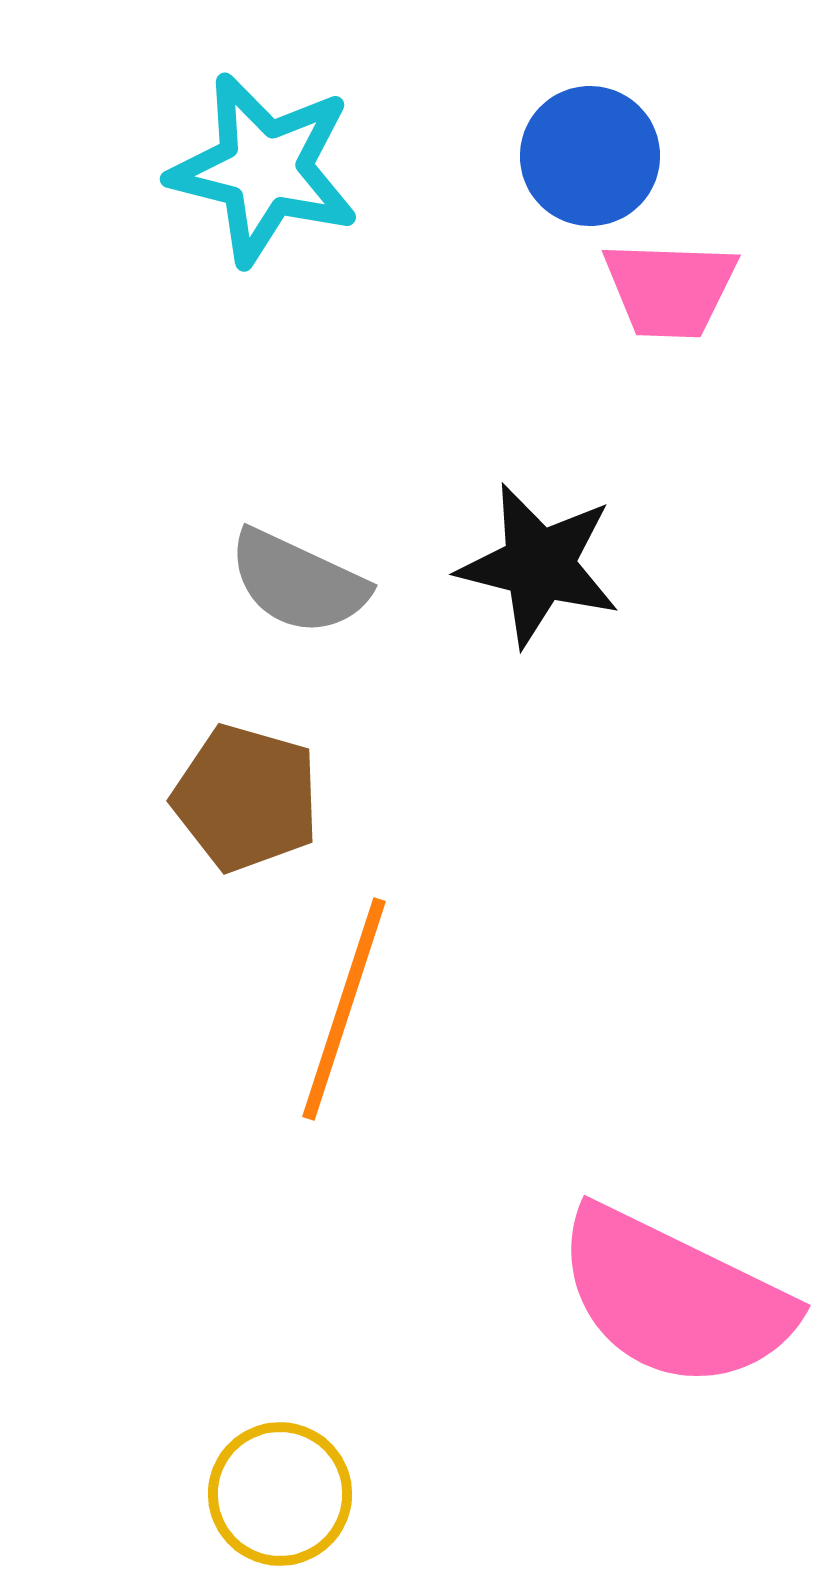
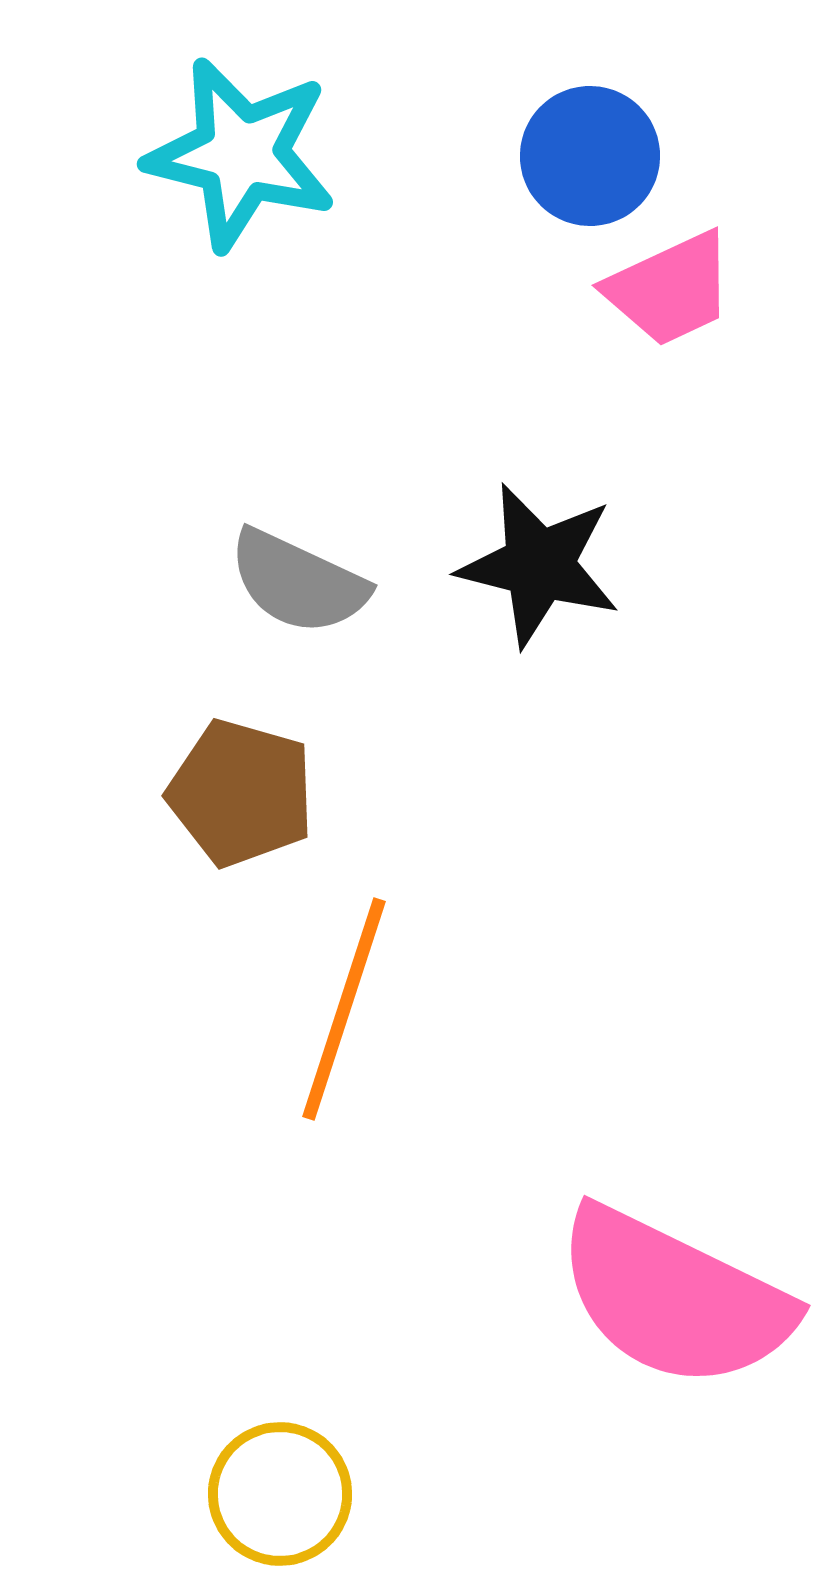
cyan star: moved 23 px left, 15 px up
pink trapezoid: rotated 27 degrees counterclockwise
brown pentagon: moved 5 px left, 5 px up
